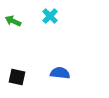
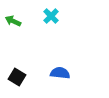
cyan cross: moved 1 px right
black square: rotated 18 degrees clockwise
